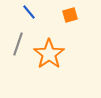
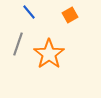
orange square: rotated 14 degrees counterclockwise
